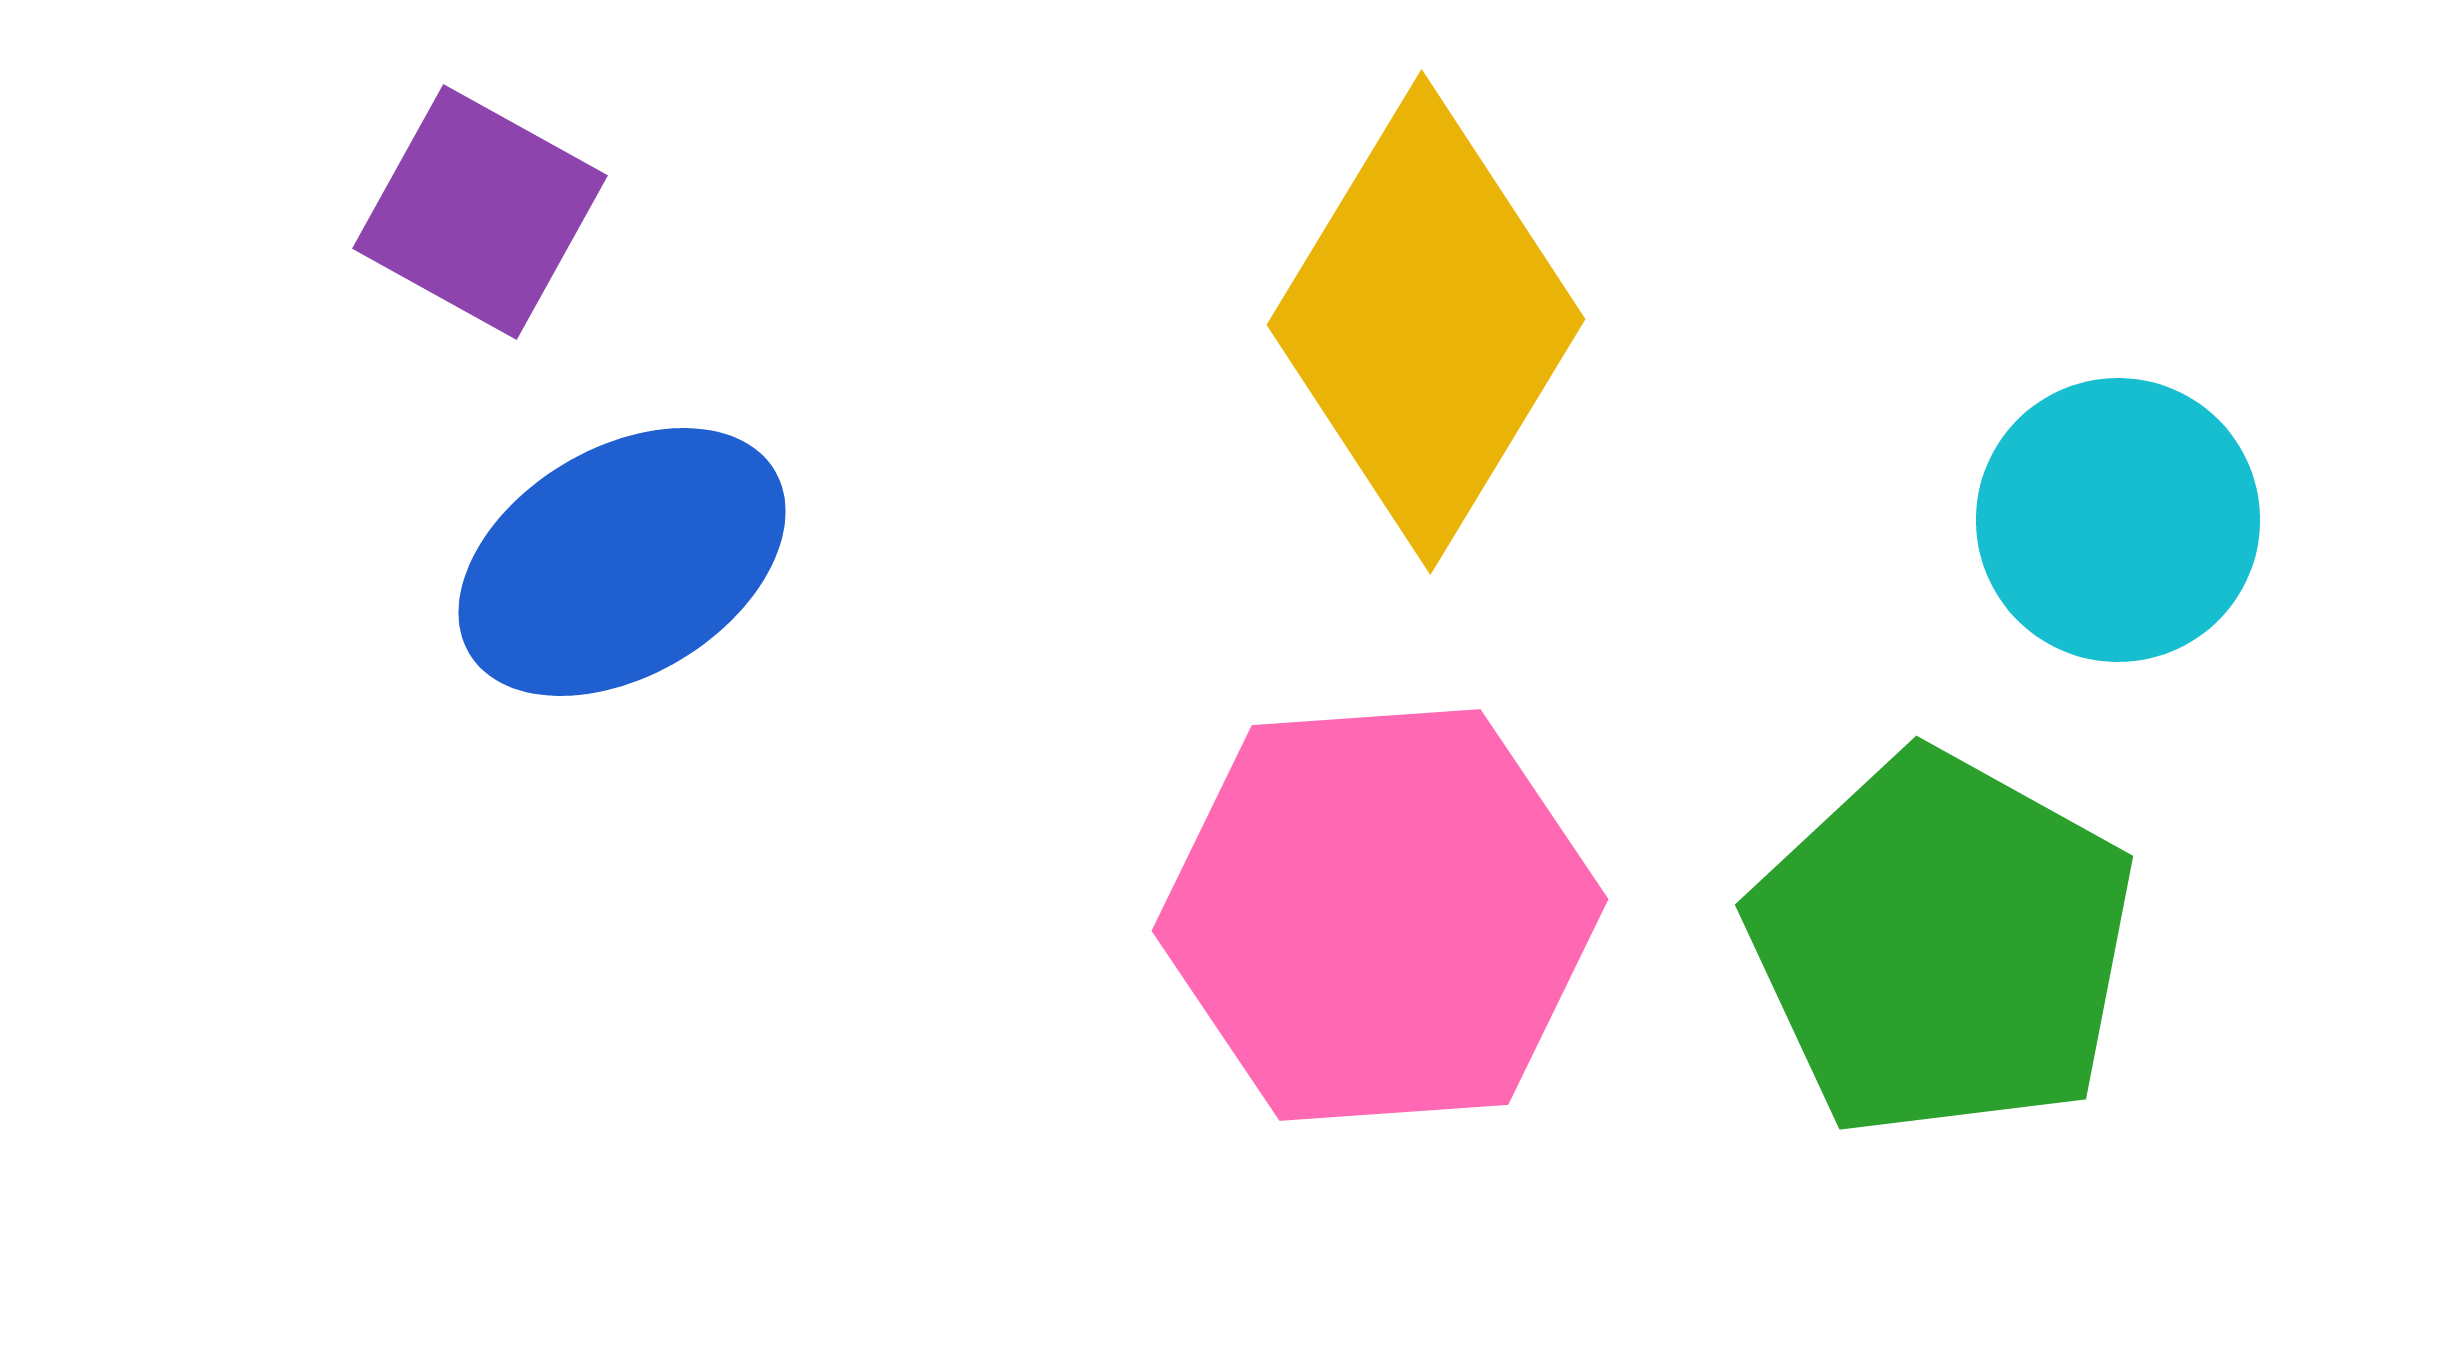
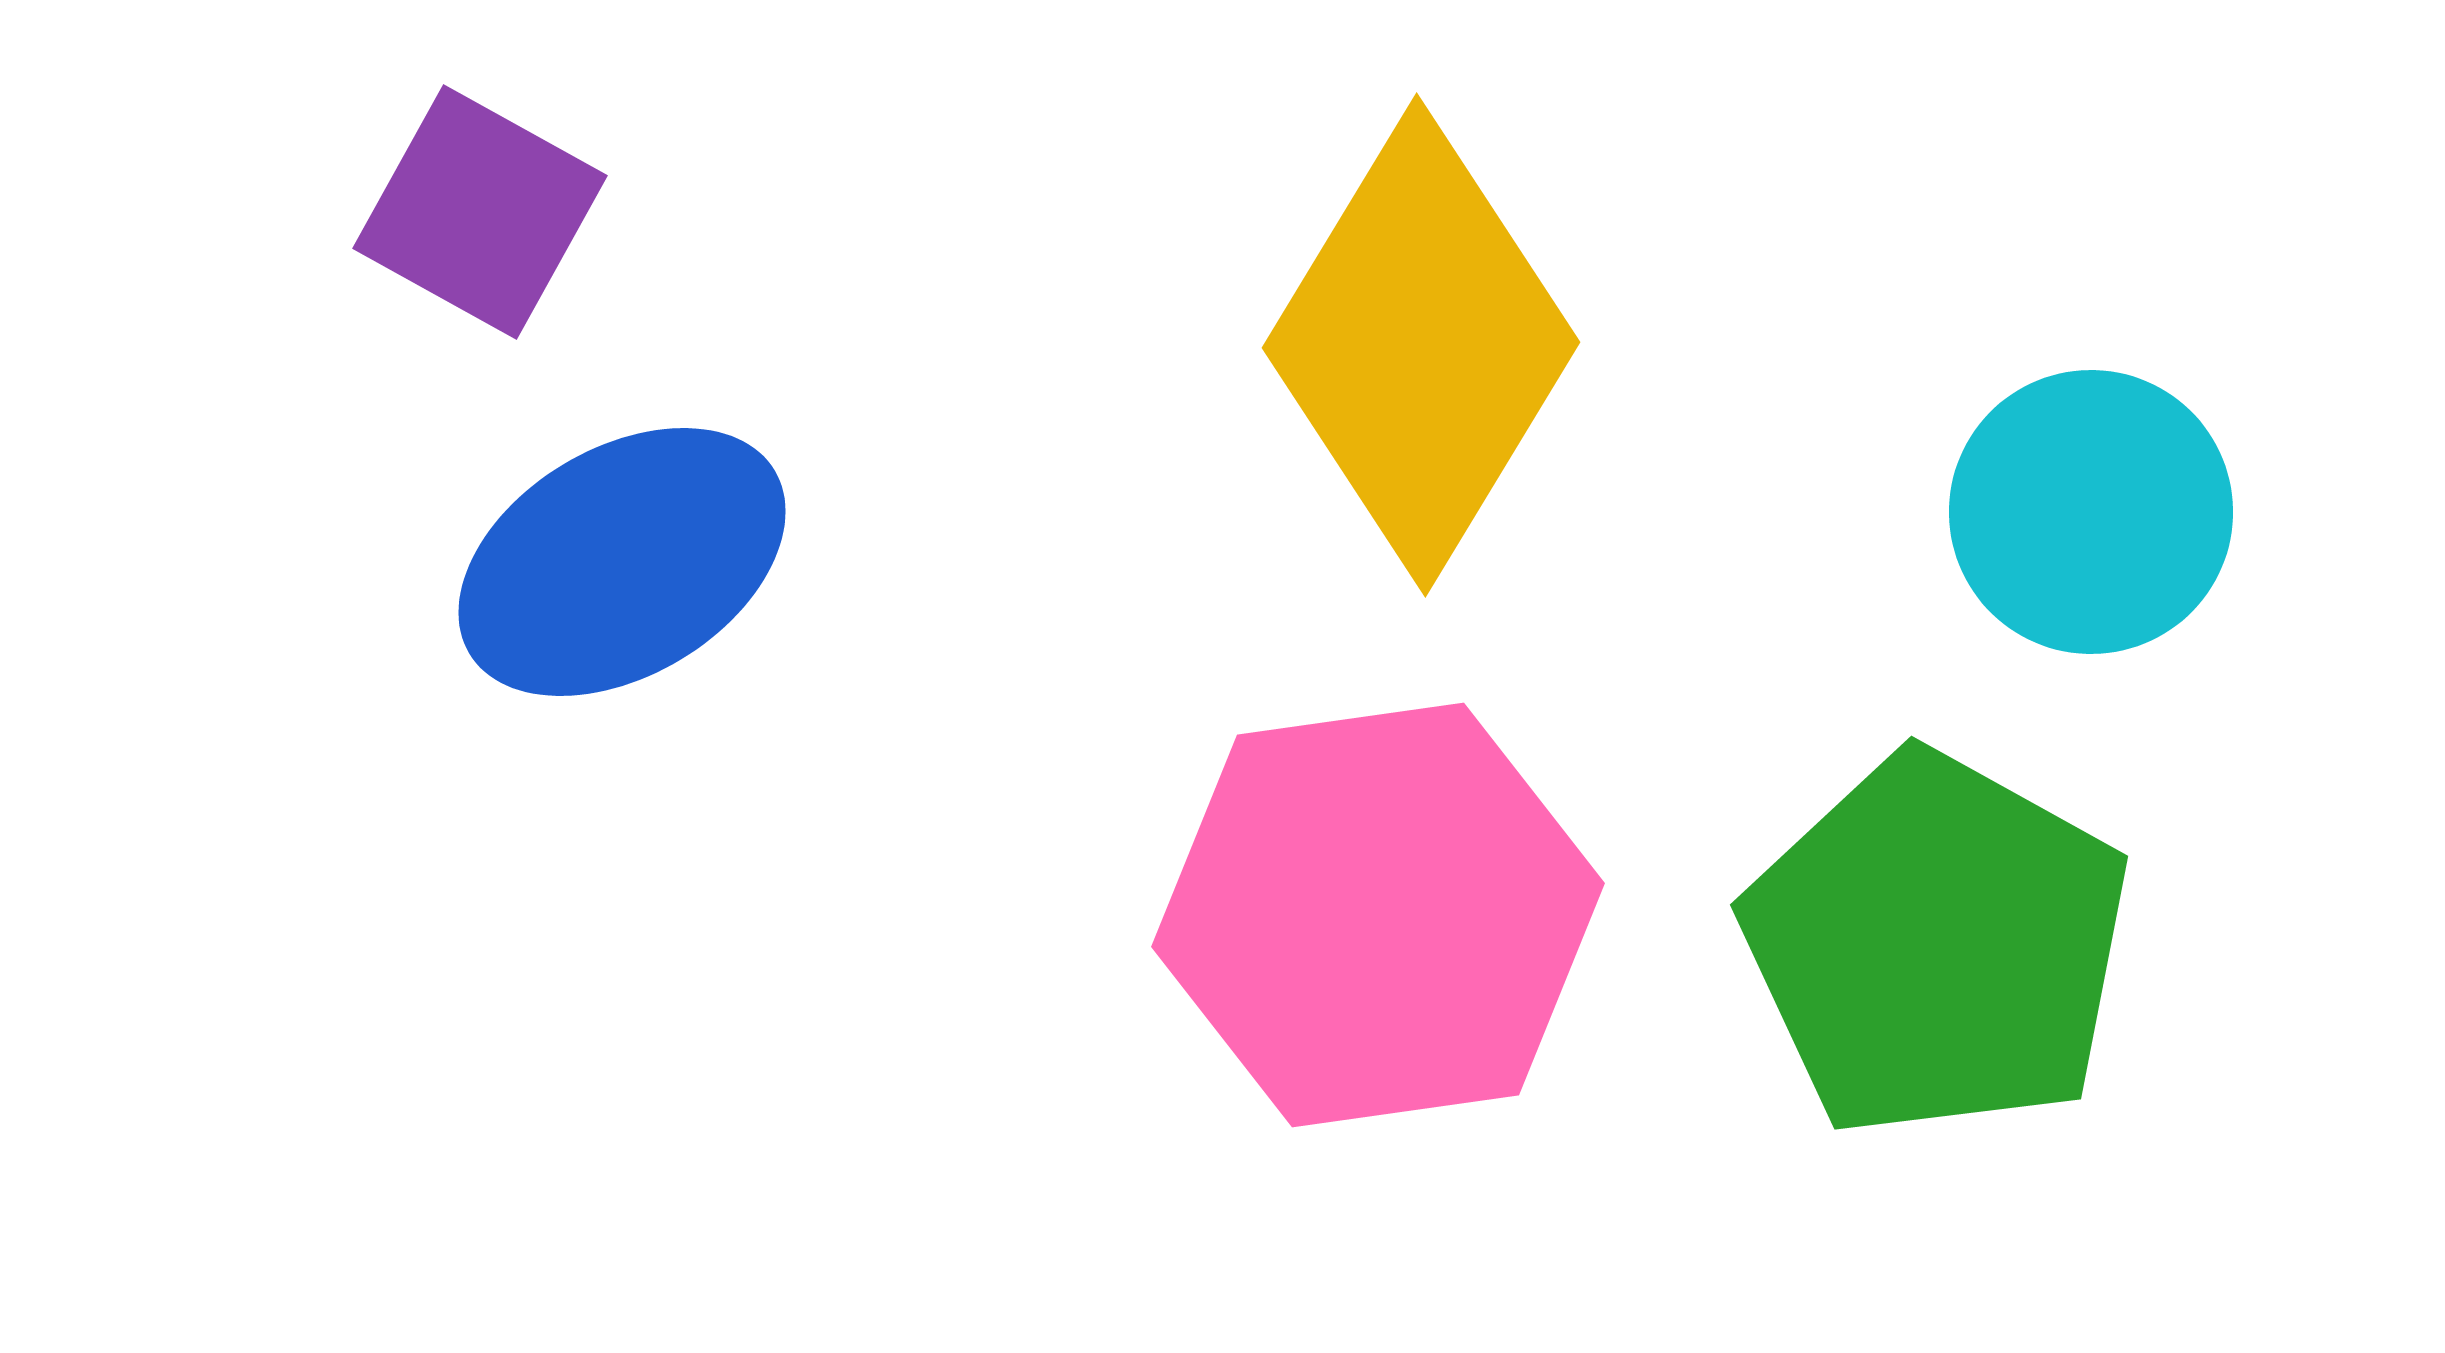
yellow diamond: moved 5 px left, 23 px down
cyan circle: moved 27 px left, 8 px up
pink hexagon: moved 2 px left; rotated 4 degrees counterclockwise
green pentagon: moved 5 px left
